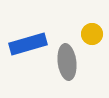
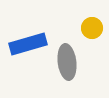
yellow circle: moved 6 px up
